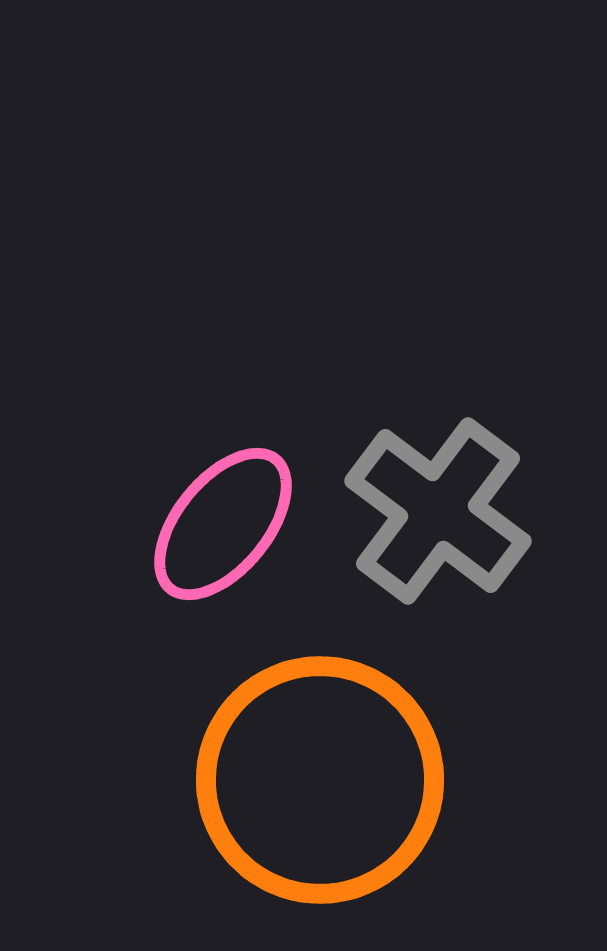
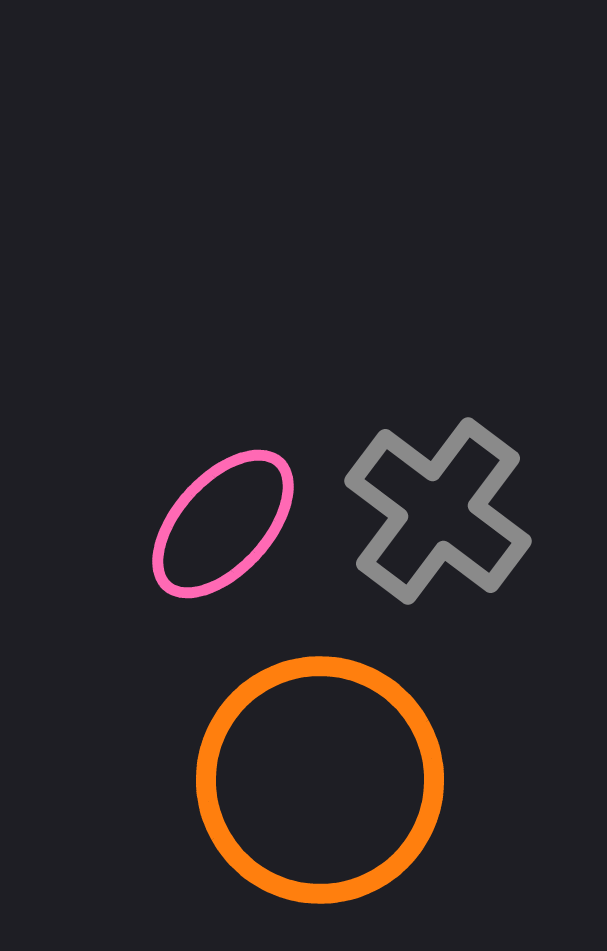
pink ellipse: rotated 3 degrees clockwise
